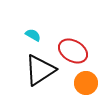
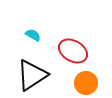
black triangle: moved 8 px left, 5 px down
